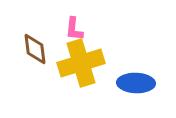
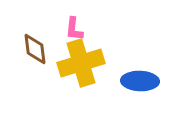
blue ellipse: moved 4 px right, 2 px up
